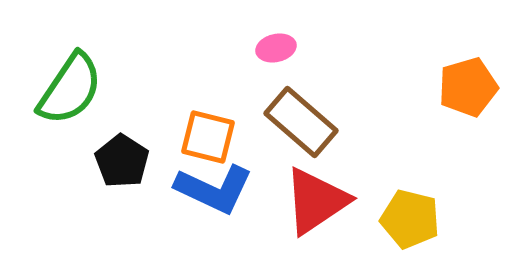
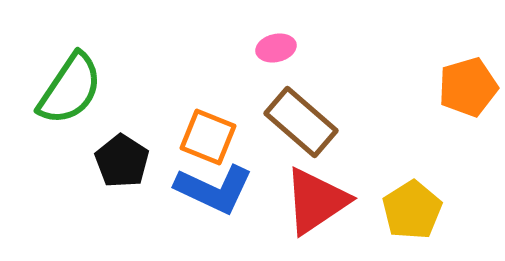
orange square: rotated 8 degrees clockwise
yellow pentagon: moved 2 px right, 9 px up; rotated 26 degrees clockwise
